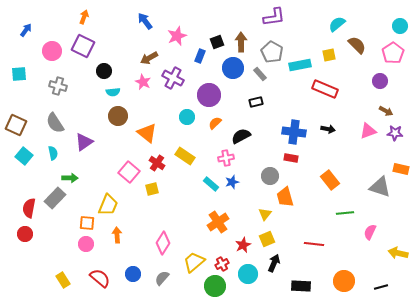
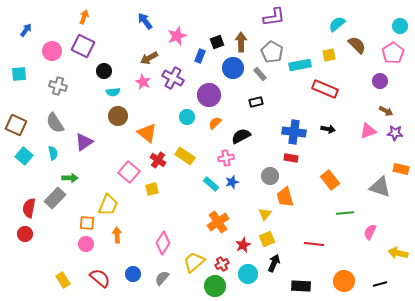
red cross at (157, 163): moved 1 px right, 3 px up
black line at (381, 287): moved 1 px left, 3 px up
